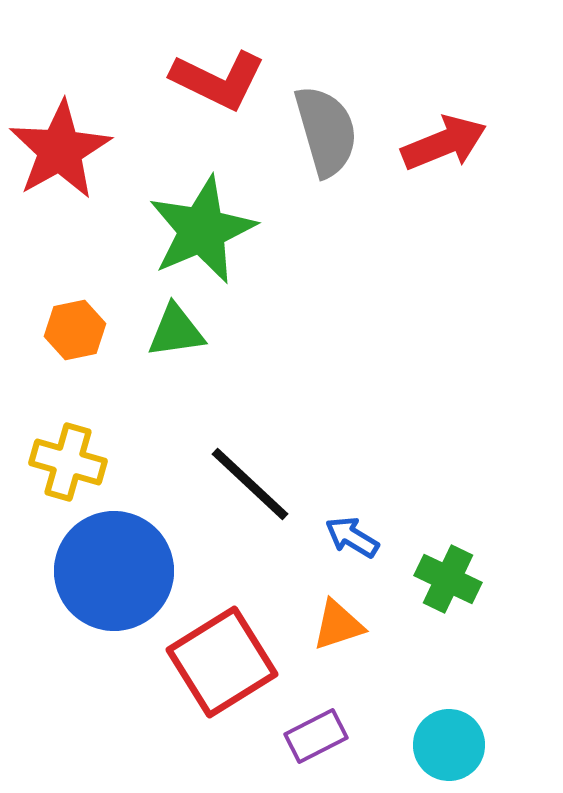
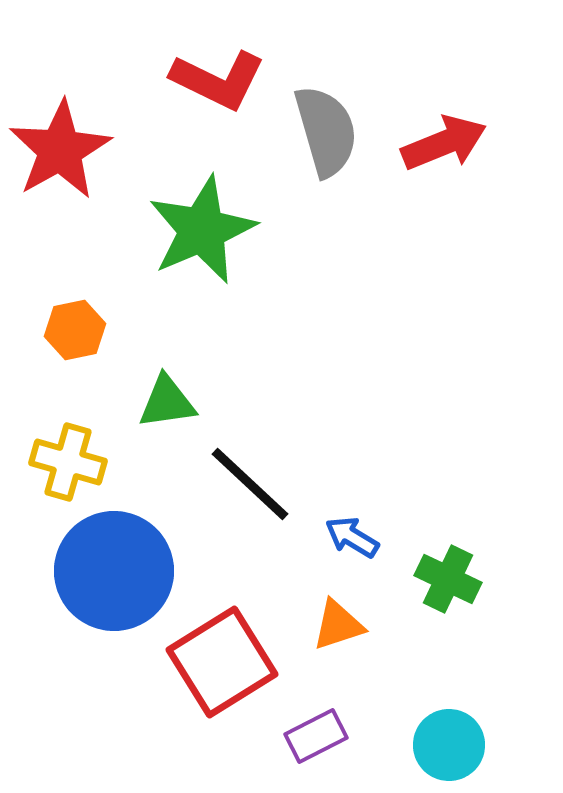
green triangle: moved 9 px left, 71 px down
